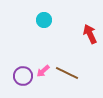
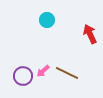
cyan circle: moved 3 px right
